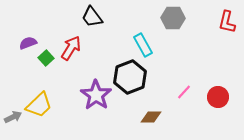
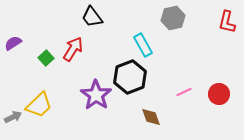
gray hexagon: rotated 15 degrees counterclockwise
purple semicircle: moved 15 px left; rotated 12 degrees counterclockwise
red arrow: moved 2 px right, 1 px down
pink line: rotated 21 degrees clockwise
red circle: moved 1 px right, 3 px up
brown diamond: rotated 70 degrees clockwise
